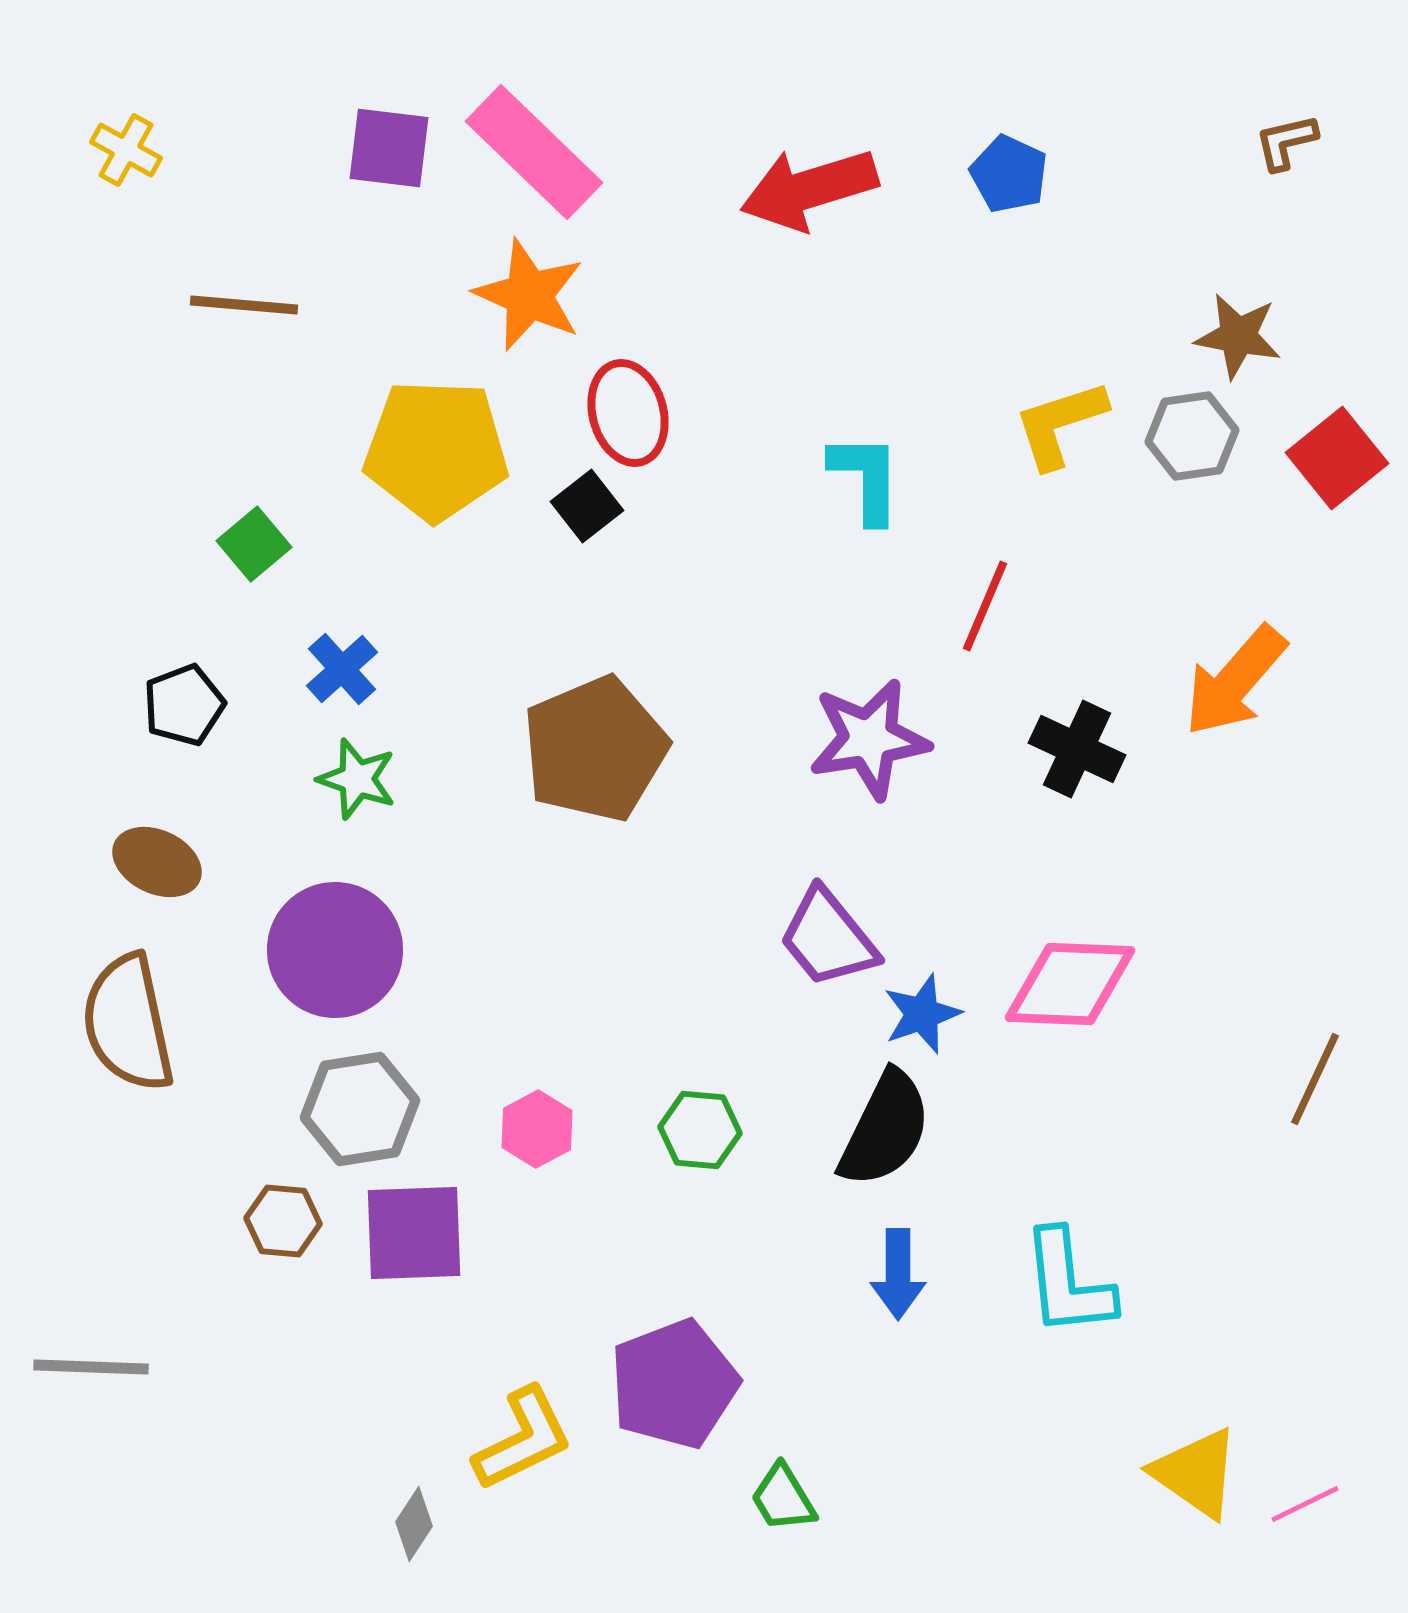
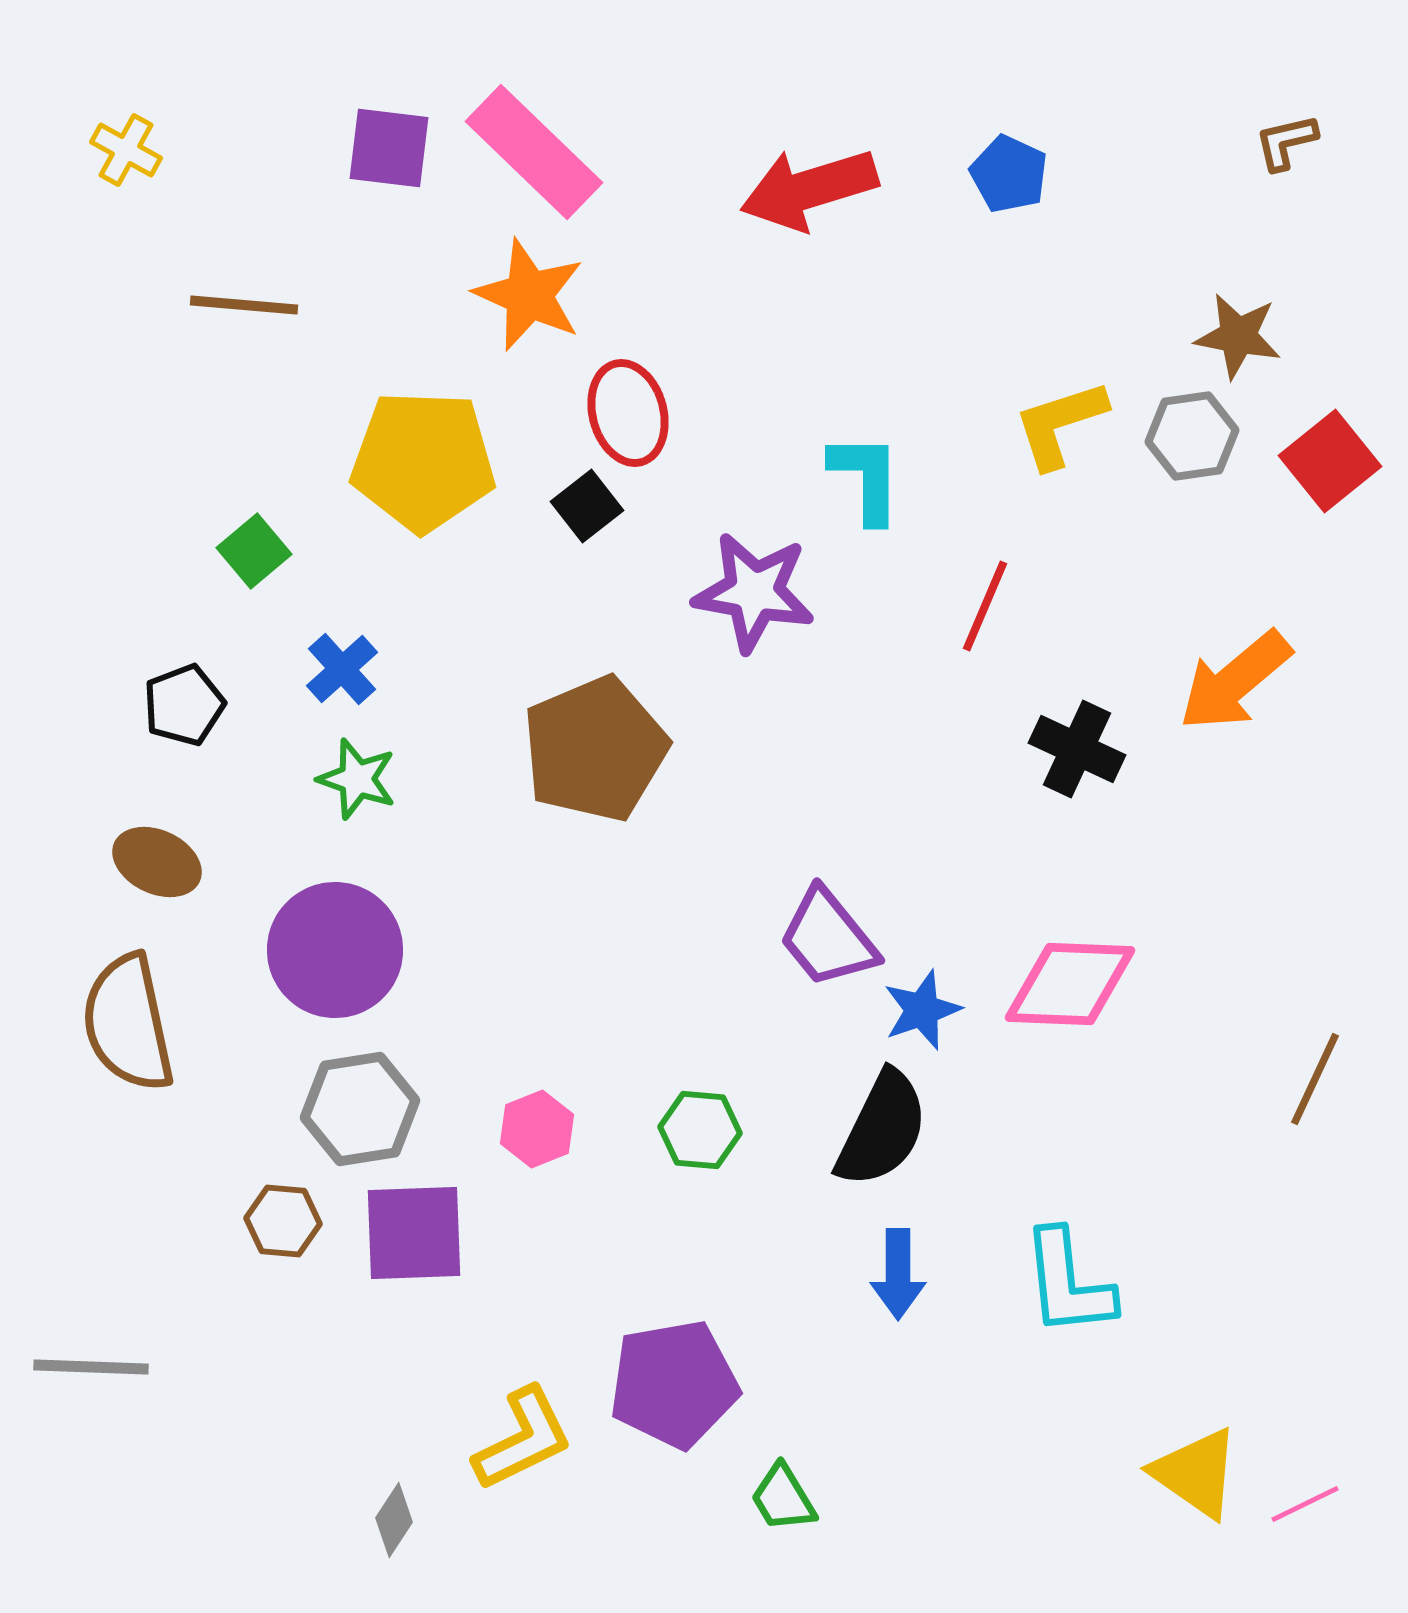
yellow pentagon at (436, 450): moved 13 px left, 11 px down
red square at (1337, 458): moved 7 px left, 3 px down
green square at (254, 544): moved 7 px down
orange arrow at (1235, 681): rotated 9 degrees clockwise
purple star at (869, 739): moved 115 px left, 147 px up; rotated 19 degrees clockwise
blue star at (922, 1014): moved 4 px up
pink hexagon at (537, 1129): rotated 6 degrees clockwise
black semicircle at (885, 1129): moved 3 px left
purple pentagon at (674, 1384): rotated 11 degrees clockwise
gray diamond at (414, 1524): moved 20 px left, 4 px up
